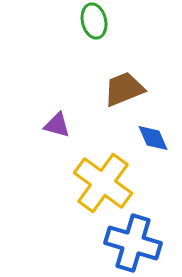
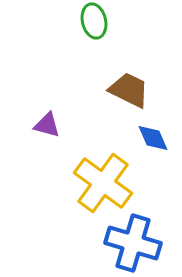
brown trapezoid: moved 5 px right, 1 px down; rotated 48 degrees clockwise
purple triangle: moved 10 px left
